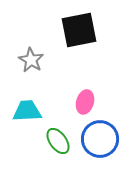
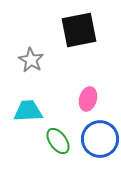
pink ellipse: moved 3 px right, 3 px up
cyan trapezoid: moved 1 px right
